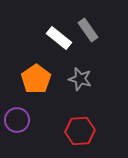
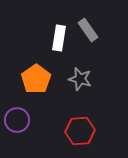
white rectangle: rotated 60 degrees clockwise
